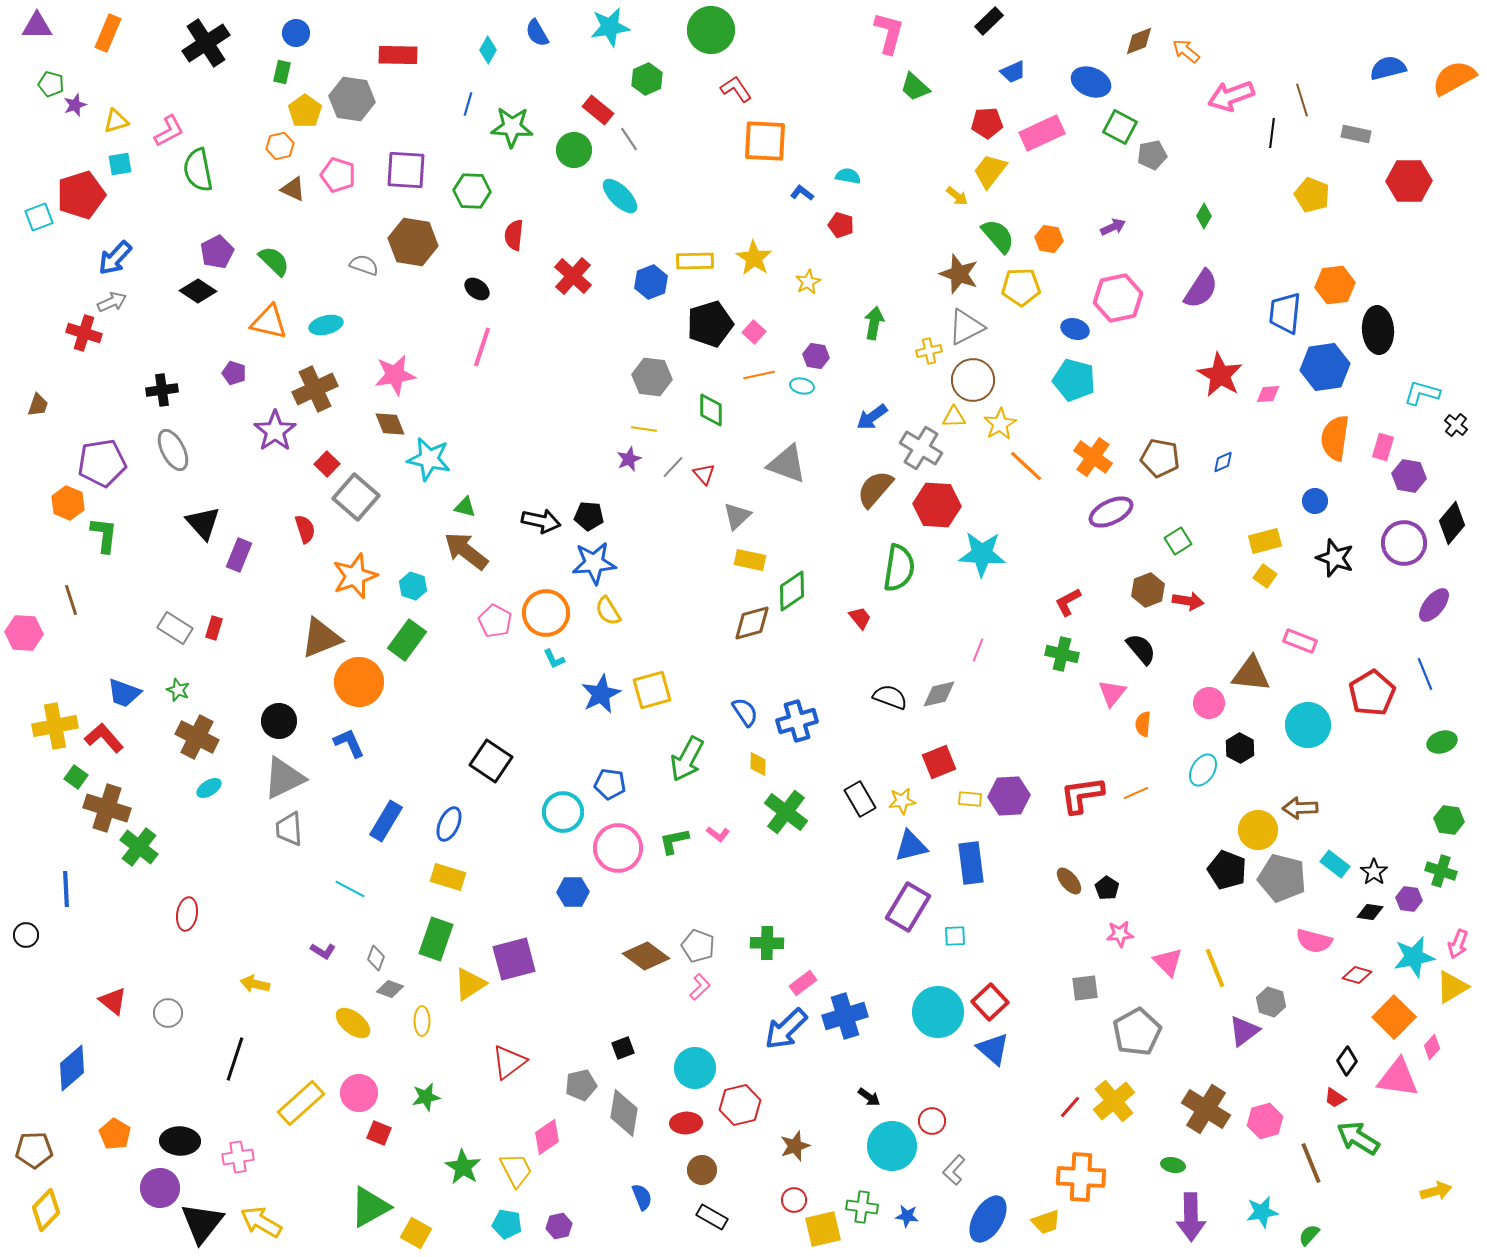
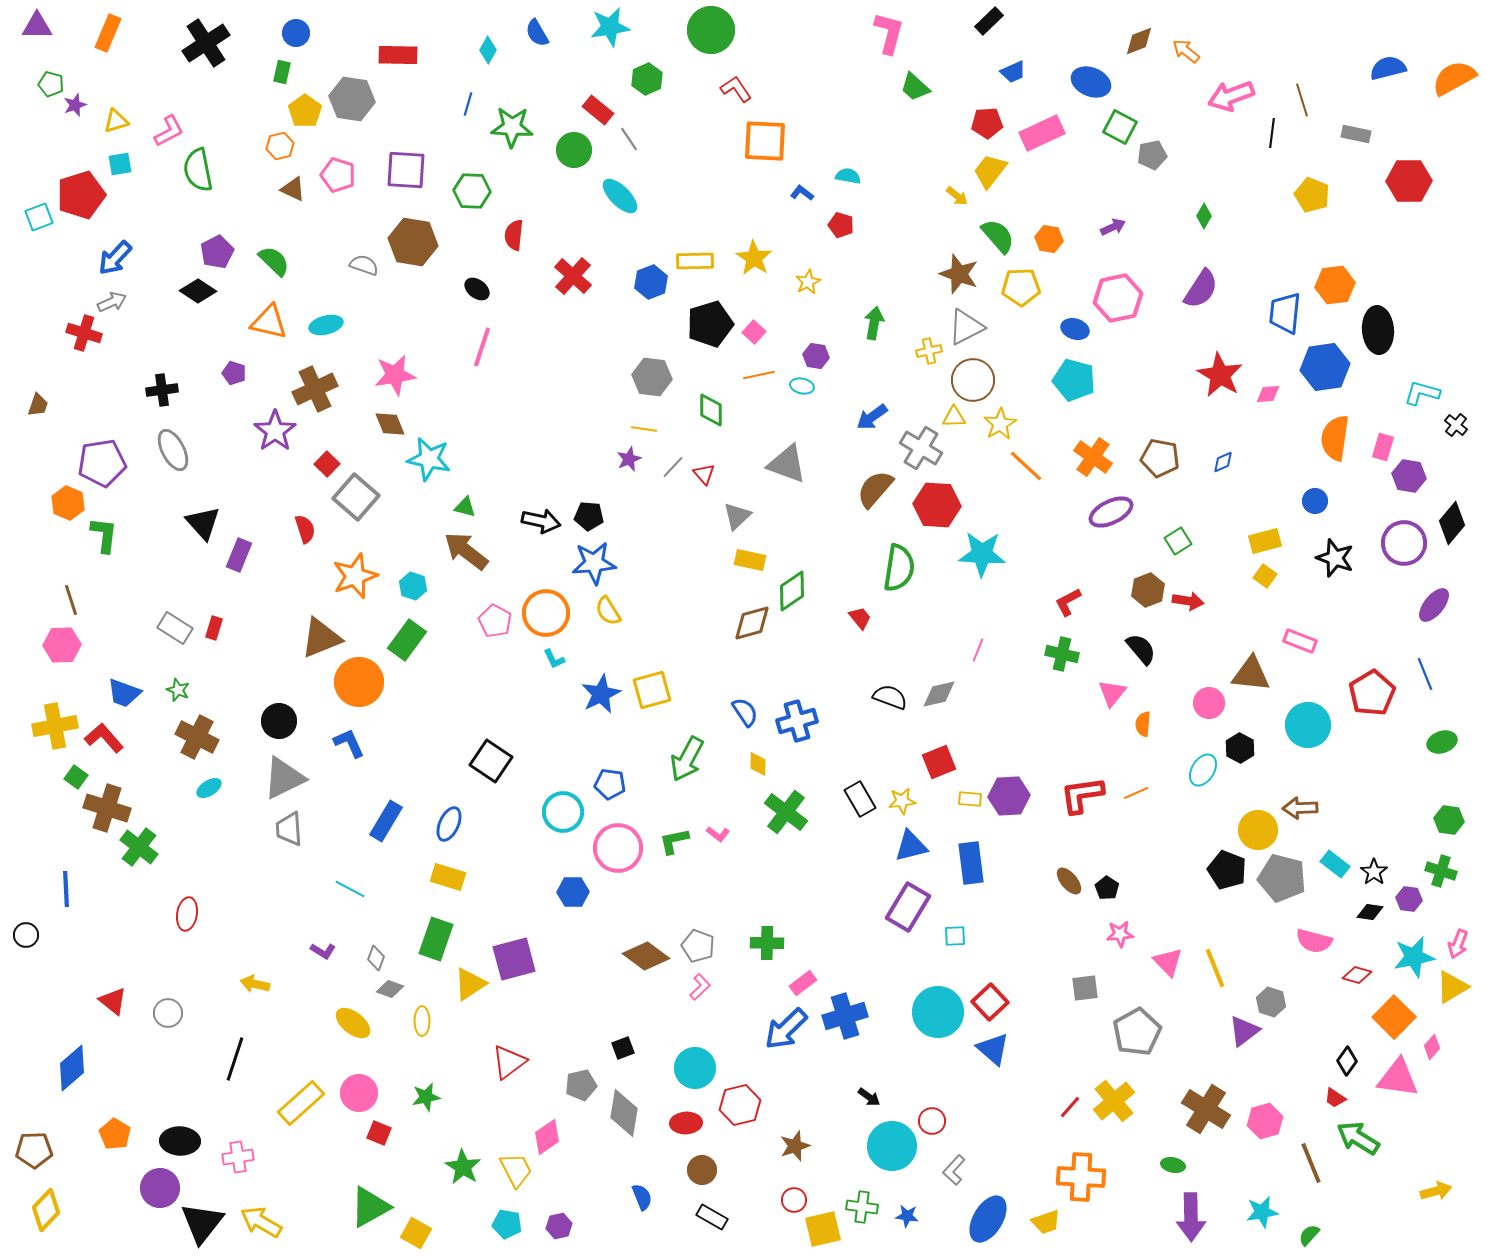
pink hexagon at (24, 633): moved 38 px right, 12 px down; rotated 6 degrees counterclockwise
